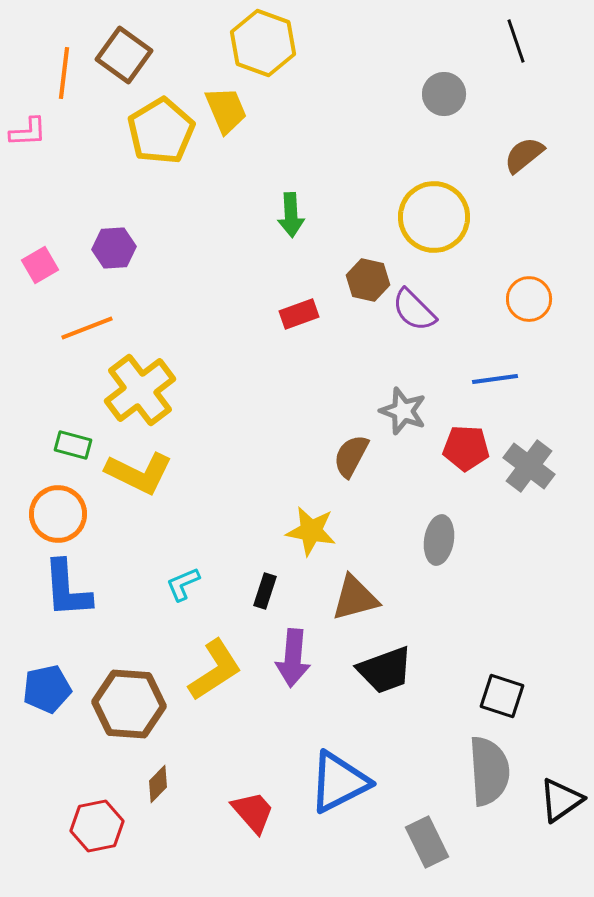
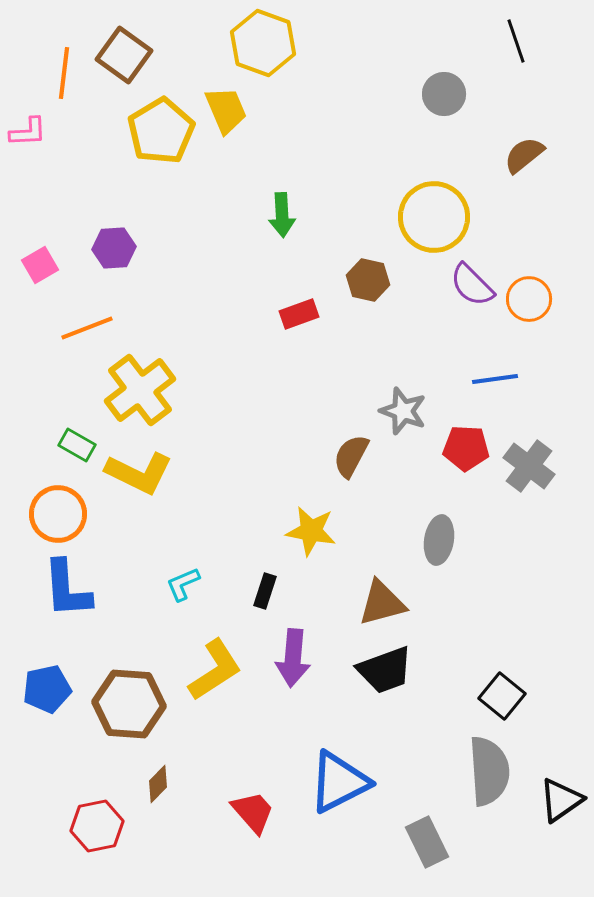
green arrow at (291, 215): moved 9 px left
purple semicircle at (414, 310): moved 58 px right, 25 px up
green rectangle at (73, 445): moved 4 px right; rotated 15 degrees clockwise
brown triangle at (355, 598): moved 27 px right, 5 px down
black square at (502, 696): rotated 21 degrees clockwise
